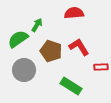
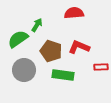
red L-shape: rotated 35 degrees counterclockwise
green rectangle: moved 8 px left, 11 px up; rotated 25 degrees counterclockwise
